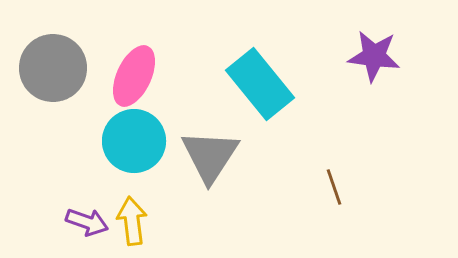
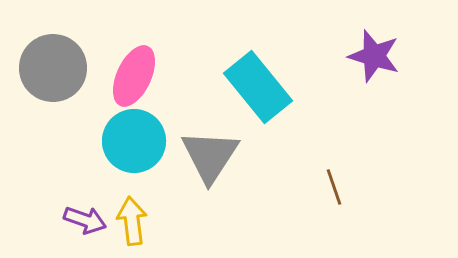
purple star: rotated 10 degrees clockwise
cyan rectangle: moved 2 px left, 3 px down
purple arrow: moved 2 px left, 2 px up
